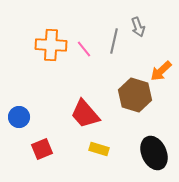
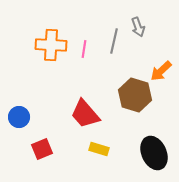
pink line: rotated 48 degrees clockwise
